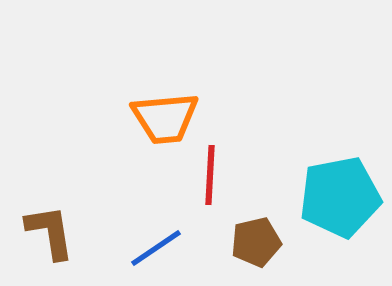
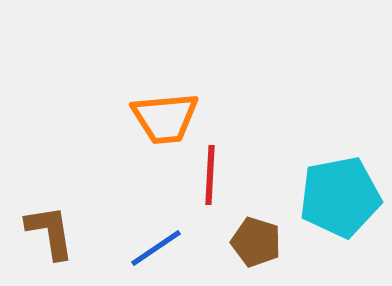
brown pentagon: rotated 30 degrees clockwise
